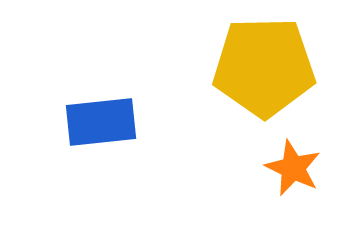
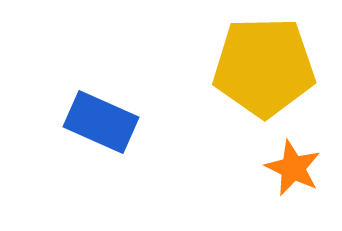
blue rectangle: rotated 30 degrees clockwise
